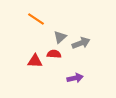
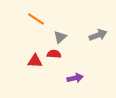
gray arrow: moved 17 px right, 8 px up
